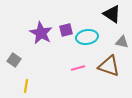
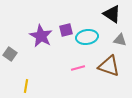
purple star: moved 3 px down
gray triangle: moved 2 px left, 2 px up
gray square: moved 4 px left, 6 px up
